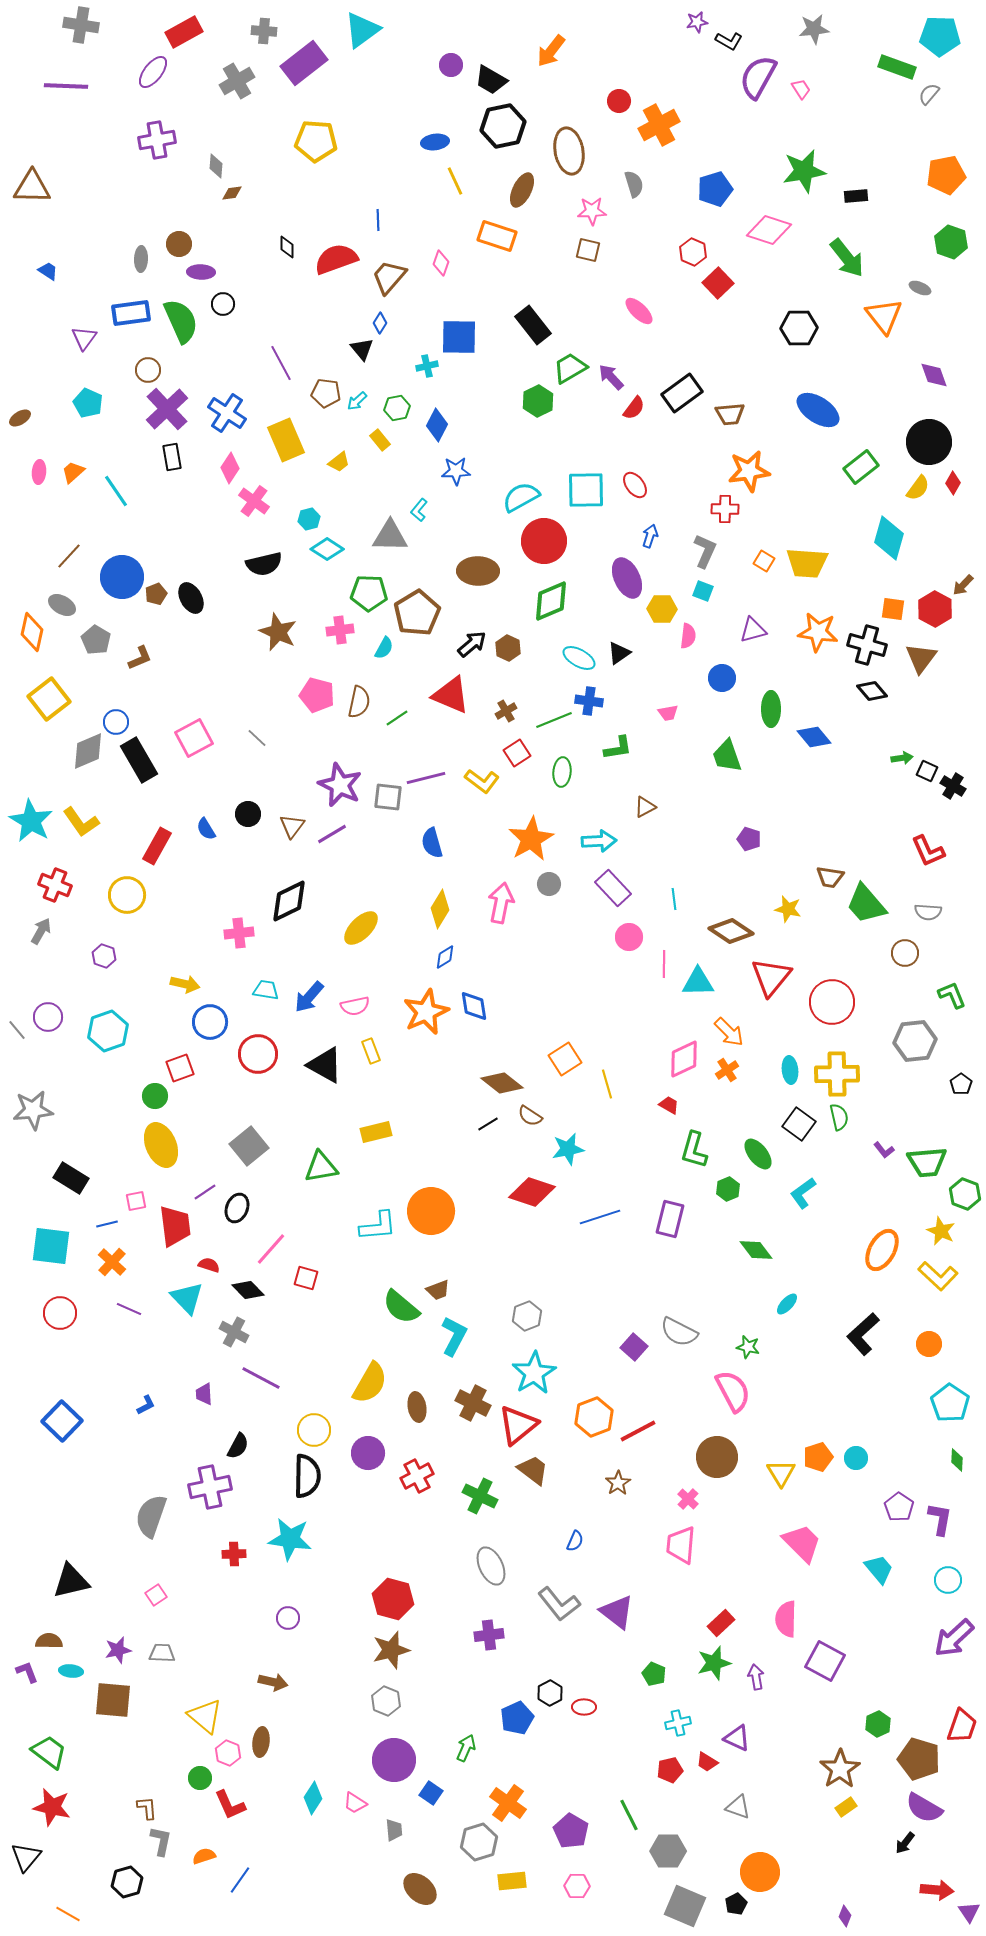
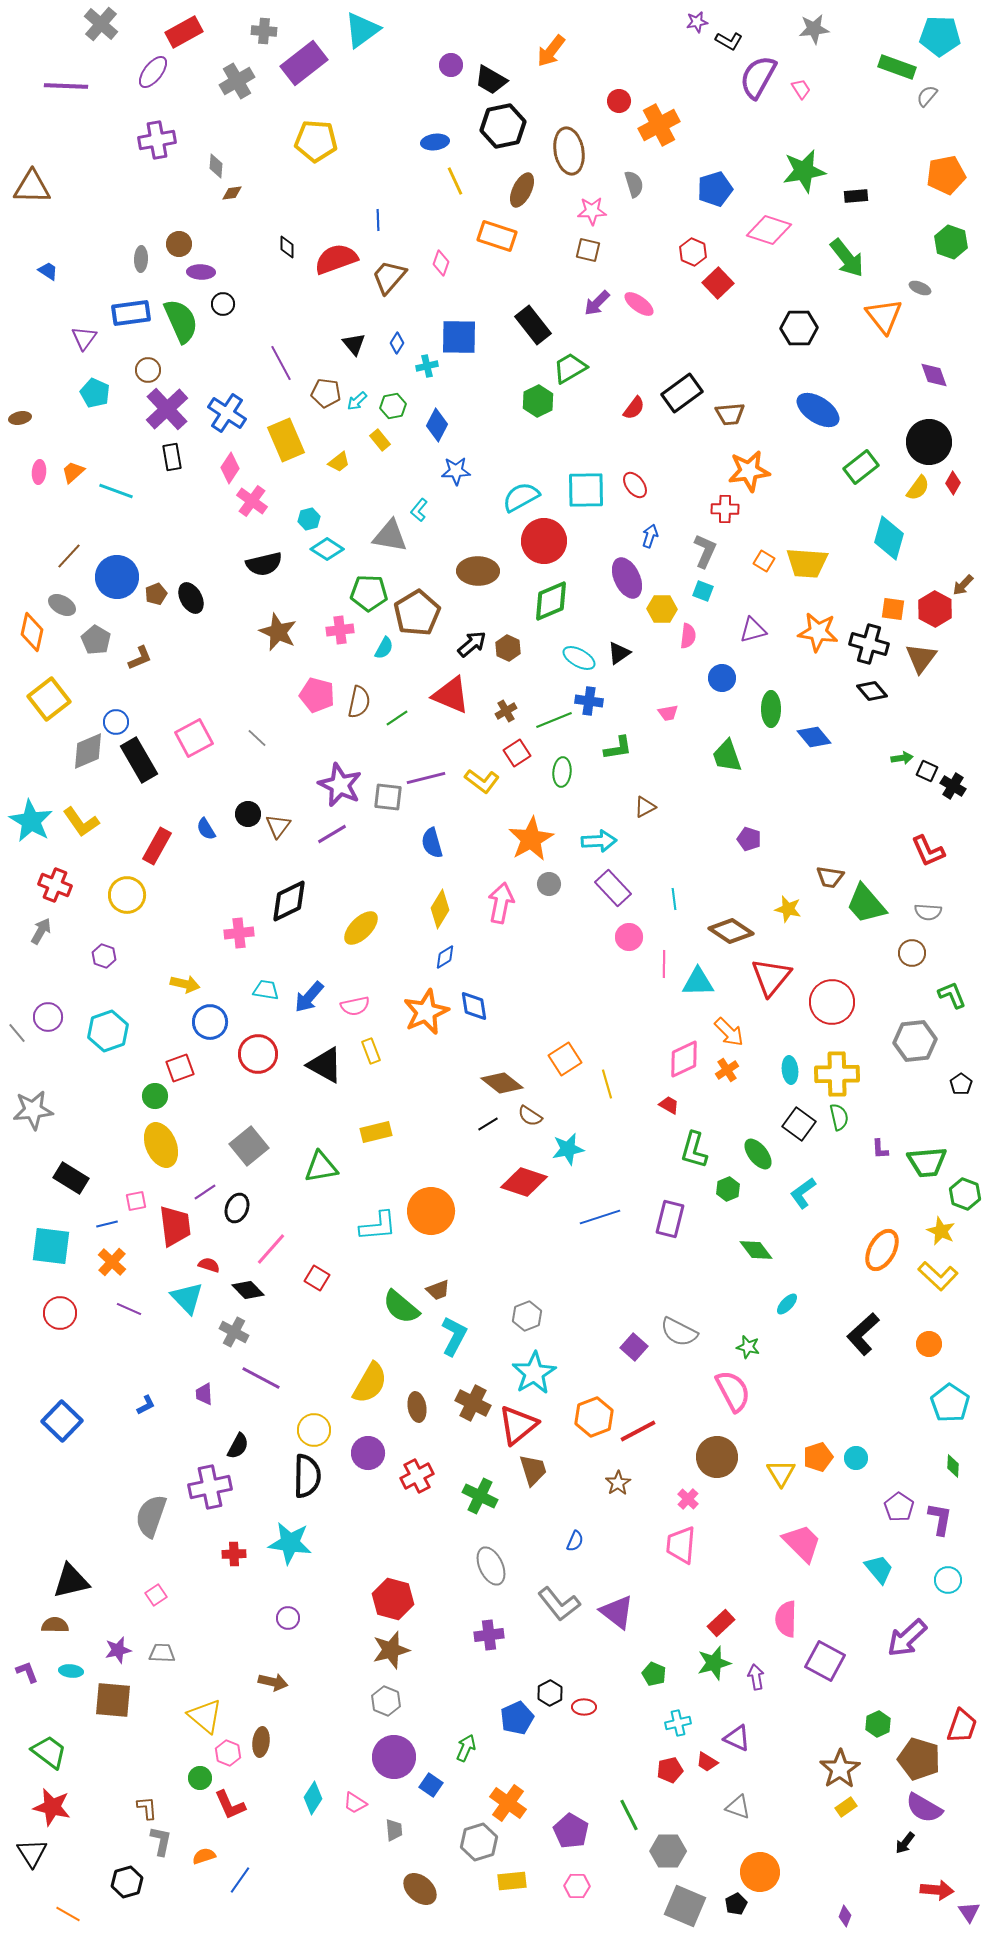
gray cross at (81, 25): moved 20 px right, 1 px up; rotated 32 degrees clockwise
gray semicircle at (929, 94): moved 2 px left, 2 px down
pink ellipse at (639, 311): moved 7 px up; rotated 8 degrees counterclockwise
blue diamond at (380, 323): moved 17 px right, 20 px down
black triangle at (362, 349): moved 8 px left, 5 px up
purple arrow at (611, 377): moved 14 px left, 74 px up; rotated 92 degrees counterclockwise
cyan pentagon at (88, 403): moved 7 px right, 10 px up
green hexagon at (397, 408): moved 4 px left, 2 px up
brown ellipse at (20, 418): rotated 20 degrees clockwise
cyan line at (116, 491): rotated 36 degrees counterclockwise
pink cross at (254, 501): moved 2 px left
gray triangle at (390, 536): rotated 9 degrees clockwise
blue circle at (122, 577): moved 5 px left
black cross at (867, 645): moved 2 px right, 1 px up
brown triangle at (292, 826): moved 14 px left
brown circle at (905, 953): moved 7 px right
gray line at (17, 1030): moved 3 px down
purple L-shape at (884, 1150): moved 4 px left, 1 px up; rotated 35 degrees clockwise
red diamond at (532, 1192): moved 8 px left, 10 px up
red square at (306, 1278): moved 11 px right; rotated 15 degrees clockwise
green diamond at (957, 1460): moved 4 px left, 6 px down
brown trapezoid at (533, 1470): rotated 36 degrees clockwise
cyan star at (290, 1539): moved 4 px down
purple arrow at (954, 1638): moved 47 px left
brown semicircle at (49, 1641): moved 6 px right, 16 px up
purple circle at (394, 1760): moved 3 px up
blue square at (431, 1793): moved 8 px up
black triangle at (26, 1857): moved 6 px right, 4 px up; rotated 12 degrees counterclockwise
